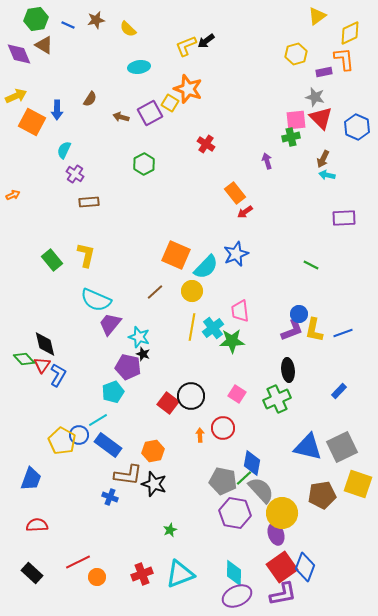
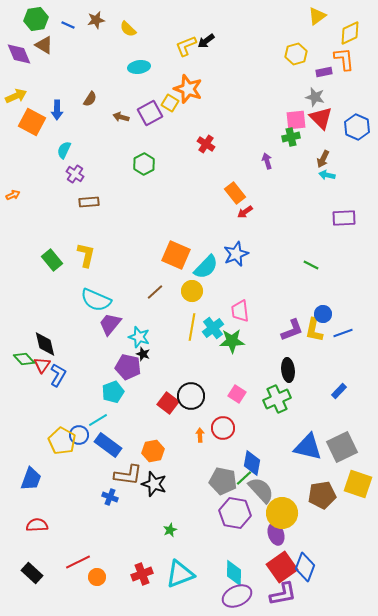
blue circle at (299, 314): moved 24 px right
